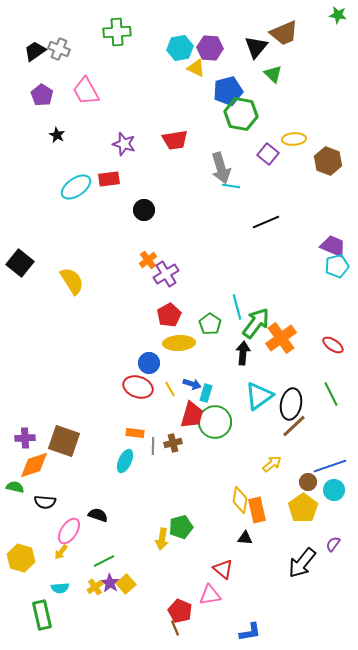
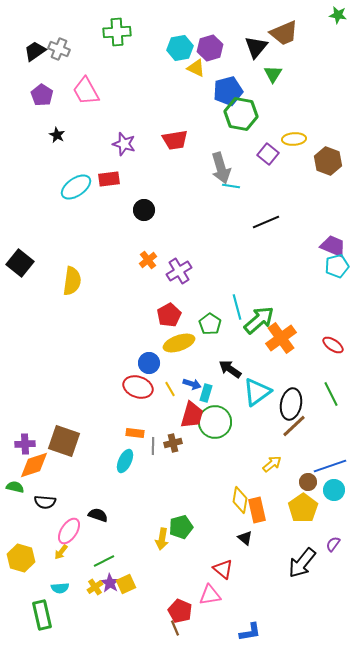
purple hexagon at (210, 48): rotated 20 degrees counterclockwise
green triangle at (273, 74): rotated 18 degrees clockwise
purple cross at (166, 274): moved 13 px right, 3 px up
yellow semicircle at (72, 281): rotated 40 degrees clockwise
green arrow at (256, 323): moved 3 px right, 3 px up; rotated 12 degrees clockwise
yellow ellipse at (179, 343): rotated 16 degrees counterclockwise
black arrow at (243, 353): moved 13 px left, 16 px down; rotated 60 degrees counterclockwise
cyan triangle at (259, 396): moved 2 px left, 4 px up
purple cross at (25, 438): moved 6 px down
black triangle at (245, 538): rotated 35 degrees clockwise
yellow square at (126, 584): rotated 18 degrees clockwise
